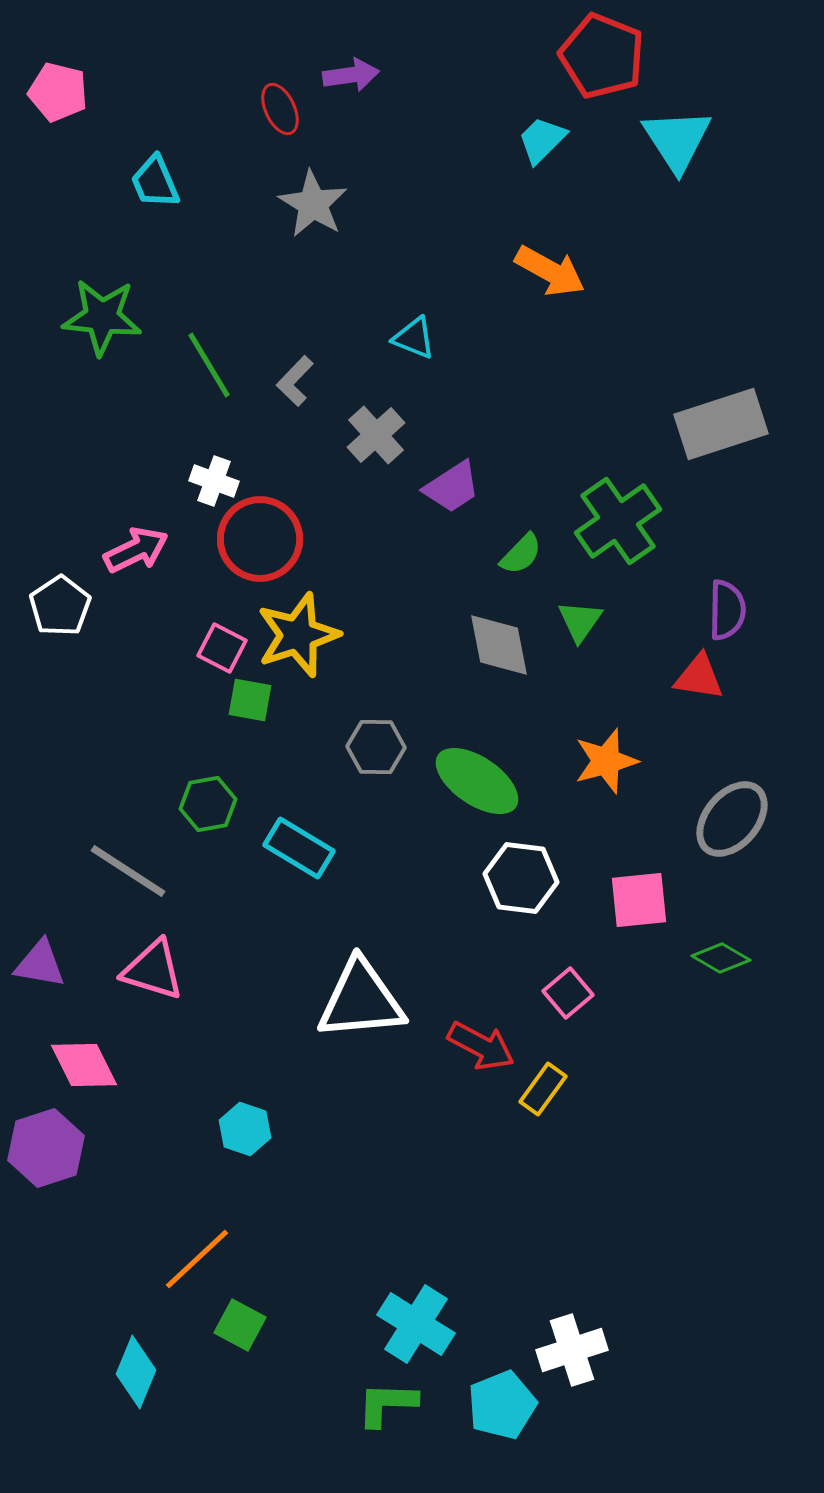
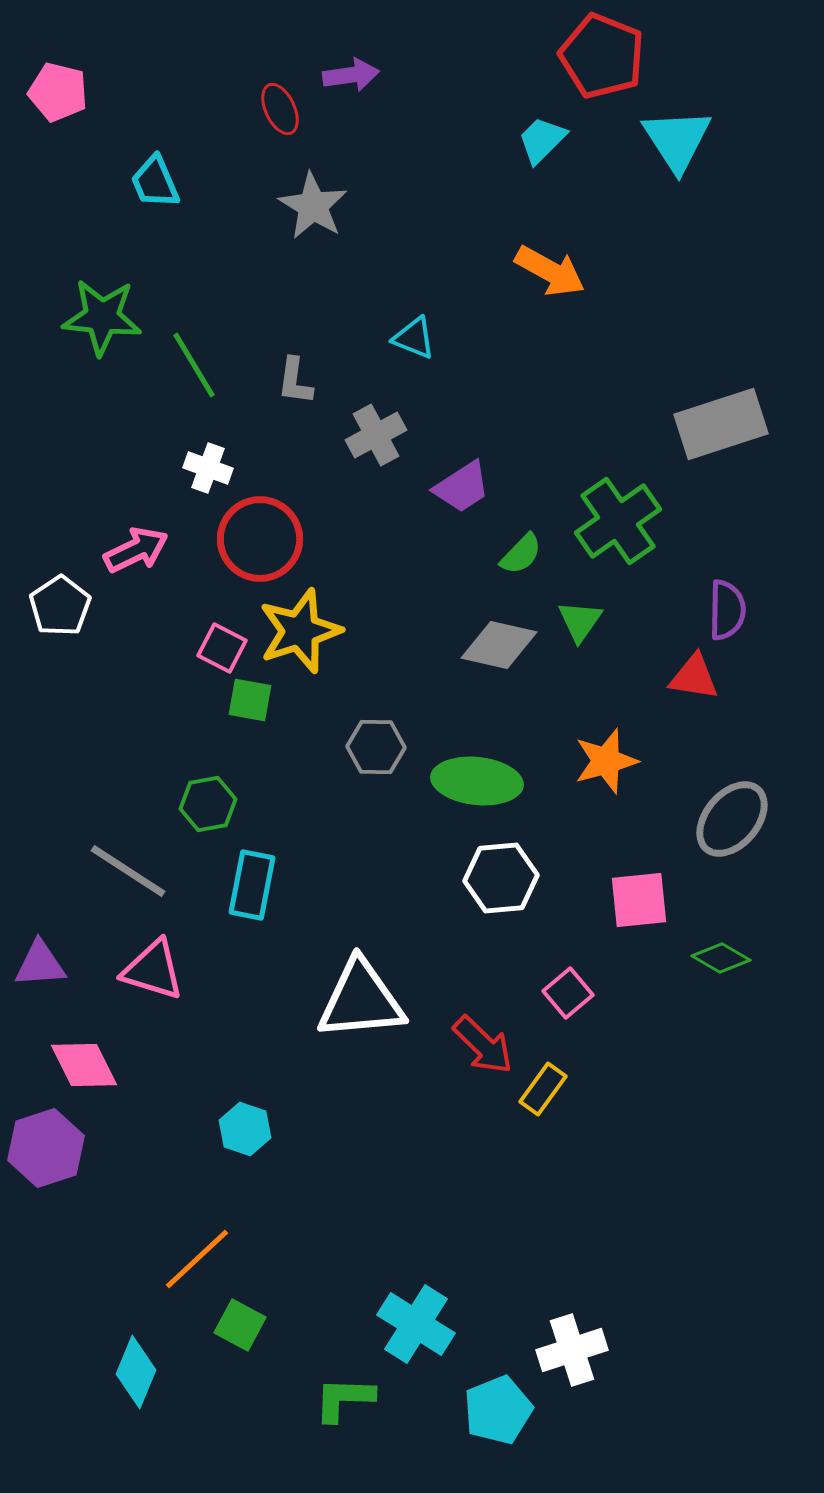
gray star at (313, 204): moved 2 px down
green line at (209, 365): moved 15 px left
gray L-shape at (295, 381): rotated 36 degrees counterclockwise
gray cross at (376, 435): rotated 14 degrees clockwise
white cross at (214, 481): moved 6 px left, 13 px up
purple trapezoid at (452, 487): moved 10 px right
yellow star at (298, 635): moved 2 px right, 4 px up
gray diamond at (499, 645): rotated 66 degrees counterclockwise
red triangle at (699, 677): moved 5 px left
green ellipse at (477, 781): rotated 28 degrees counterclockwise
cyan rectangle at (299, 848): moved 47 px left, 37 px down; rotated 70 degrees clockwise
white hexagon at (521, 878): moved 20 px left; rotated 12 degrees counterclockwise
purple triangle at (40, 964): rotated 14 degrees counterclockwise
red arrow at (481, 1046): moved 2 px right, 1 px up; rotated 16 degrees clockwise
green L-shape at (387, 1404): moved 43 px left, 5 px up
cyan pentagon at (502, 1405): moved 4 px left, 5 px down
